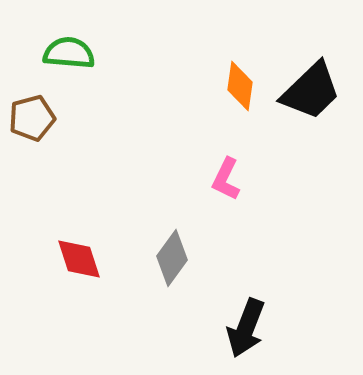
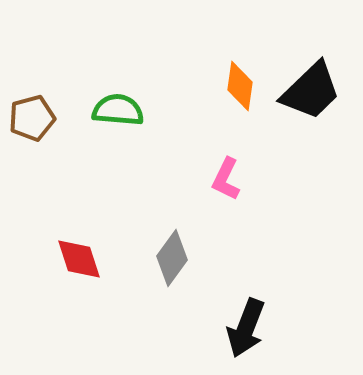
green semicircle: moved 49 px right, 57 px down
